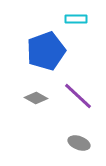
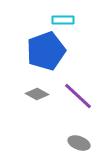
cyan rectangle: moved 13 px left, 1 px down
gray diamond: moved 1 px right, 4 px up
